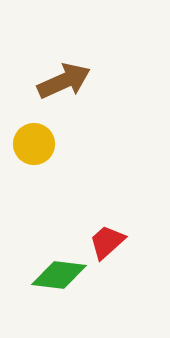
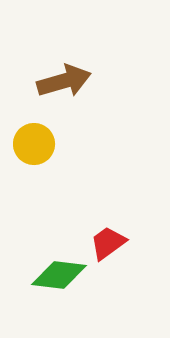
brown arrow: rotated 8 degrees clockwise
red trapezoid: moved 1 px right, 1 px down; rotated 6 degrees clockwise
